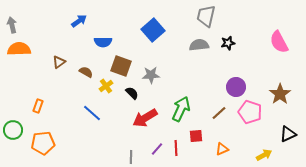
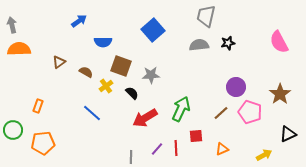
brown line: moved 2 px right
